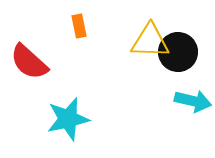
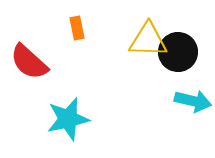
orange rectangle: moved 2 px left, 2 px down
yellow triangle: moved 2 px left, 1 px up
